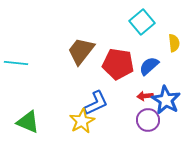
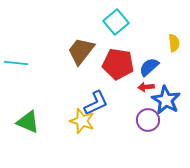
cyan square: moved 26 px left
blue semicircle: moved 1 px down
red arrow: moved 1 px right, 9 px up
yellow star: rotated 25 degrees counterclockwise
